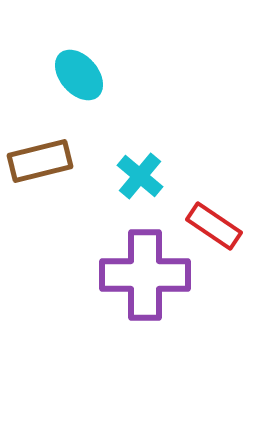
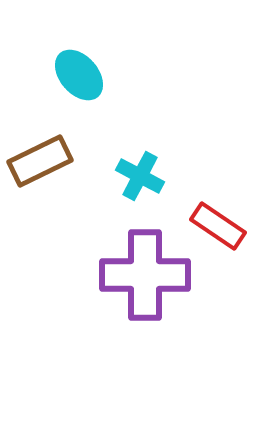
brown rectangle: rotated 12 degrees counterclockwise
cyan cross: rotated 12 degrees counterclockwise
red rectangle: moved 4 px right
